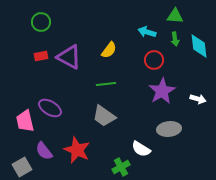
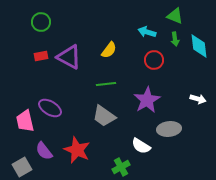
green triangle: rotated 18 degrees clockwise
purple star: moved 15 px left, 9 px down
white semicircle: moved 3 px up
